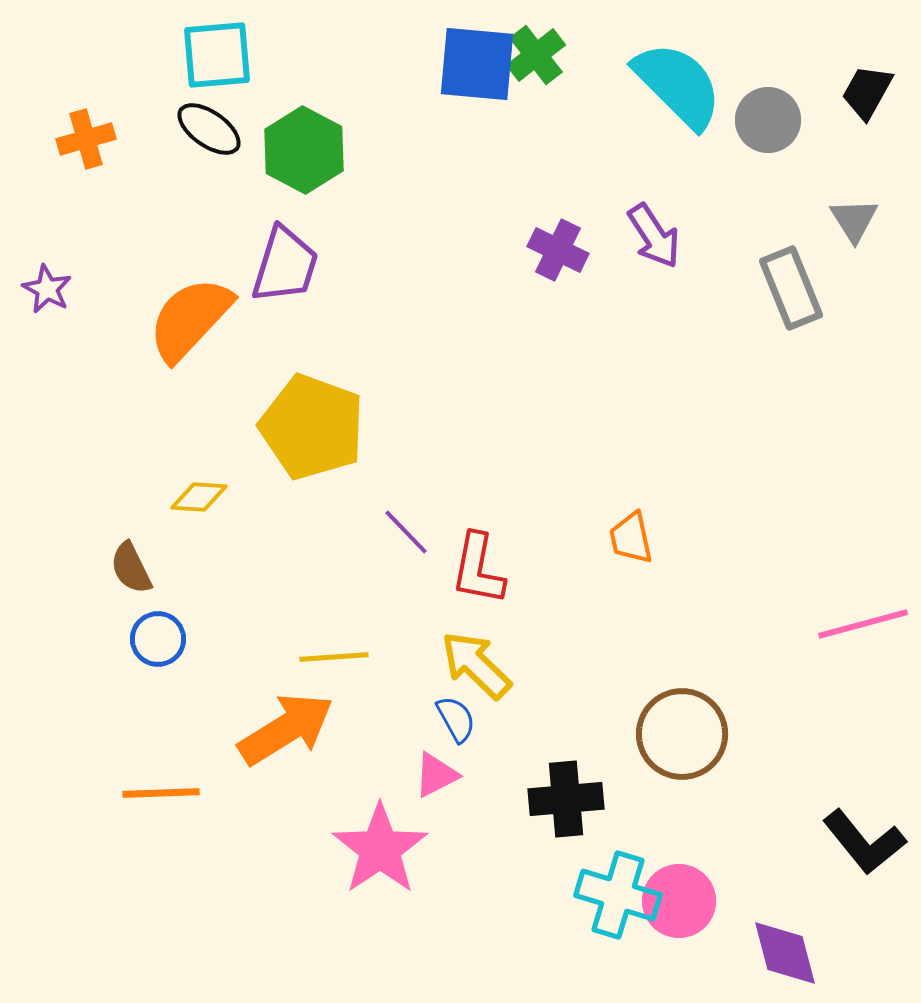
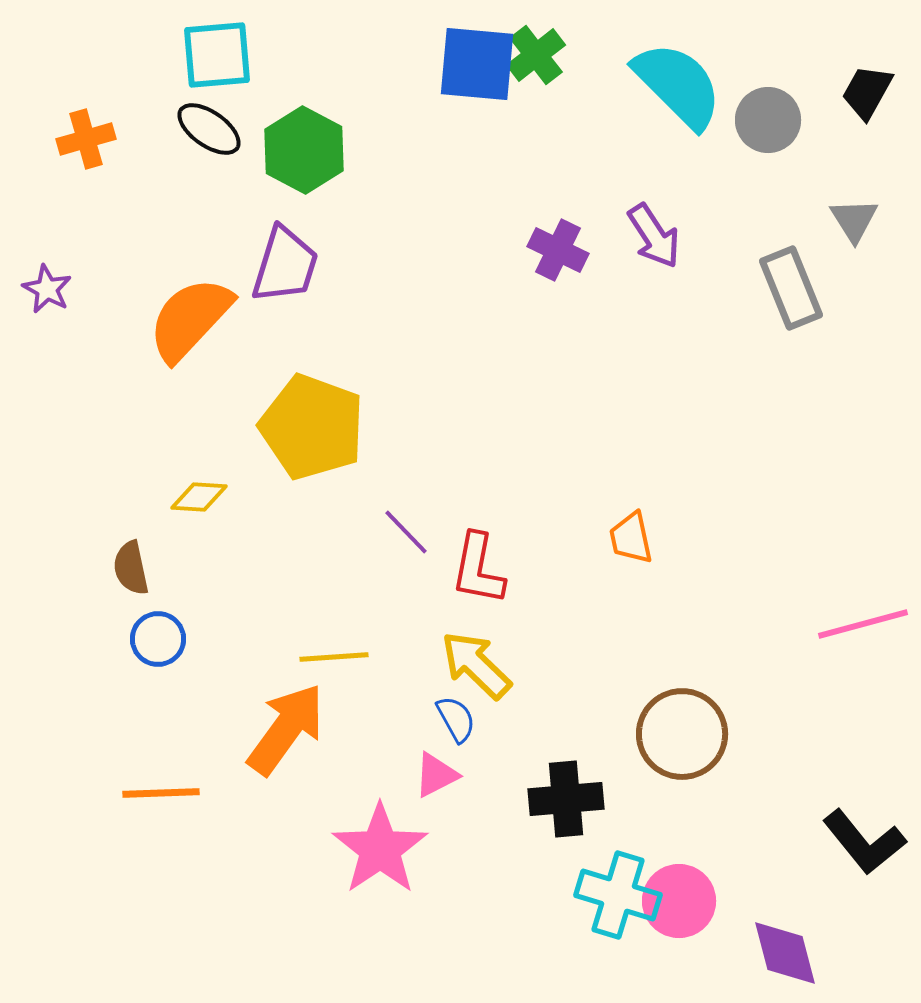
brown semicircle: rotated 14 degrees clockwise
orange arrow: rotated 22 degrees counterclockwise
